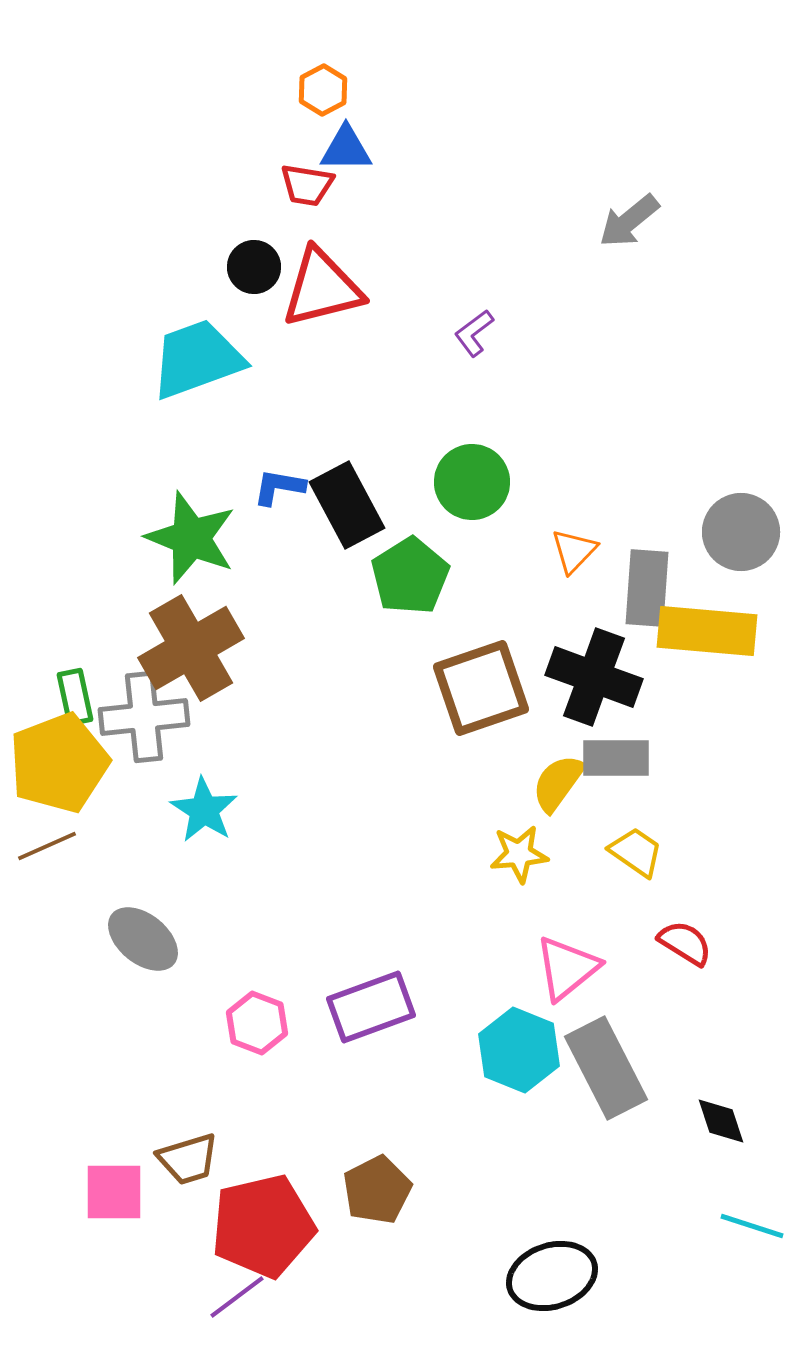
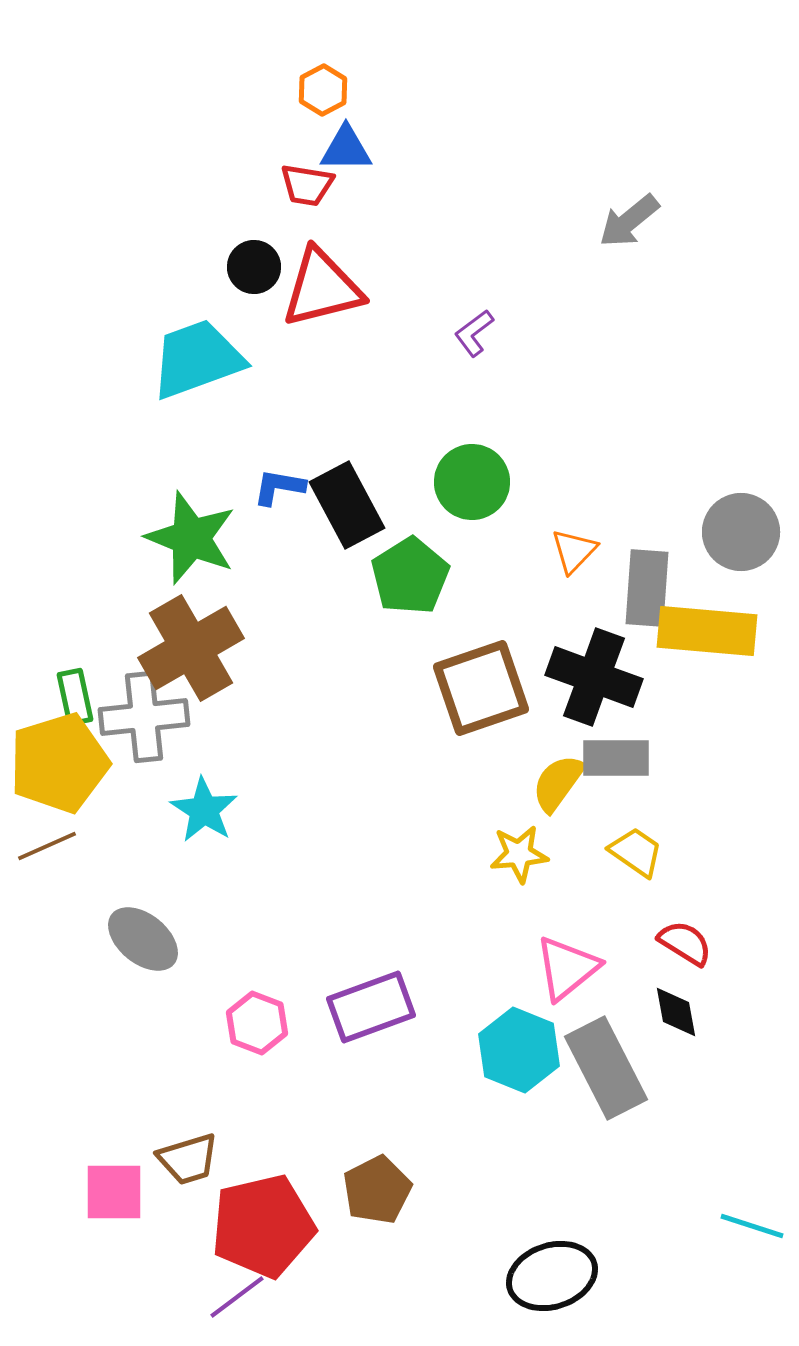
yellow pentagon at (59, 763): rotated 4 degrees clockwise
black diamond at (721, 1121): moved 45 px left, 109 px up; rotated 8 degrees clockwise
